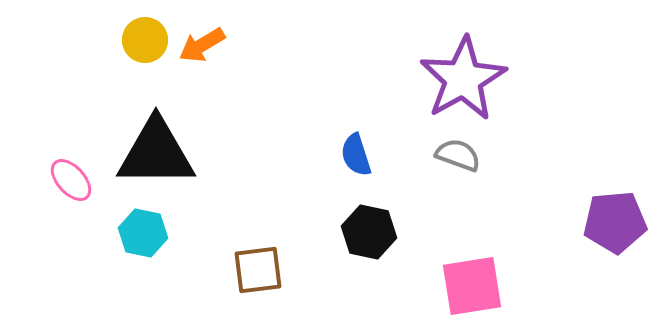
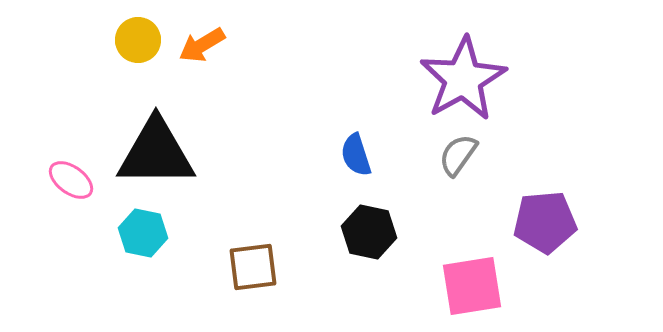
yellow circle: moved 7 px left
gray semicircle: rotated 75 degrees counterclockwise
pink ellipse: rotated 12 degrees counterclockwise
purple pentagon: moved 70 px left
brown square: moved 5 px left, 3 px up
